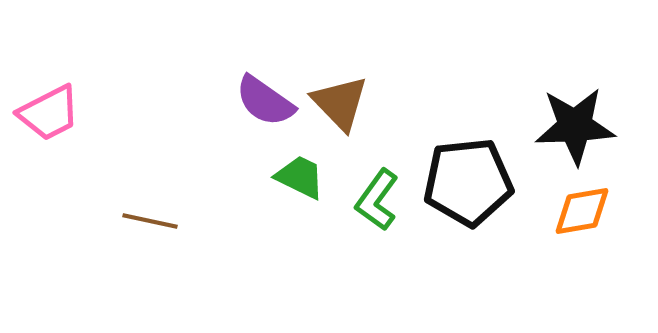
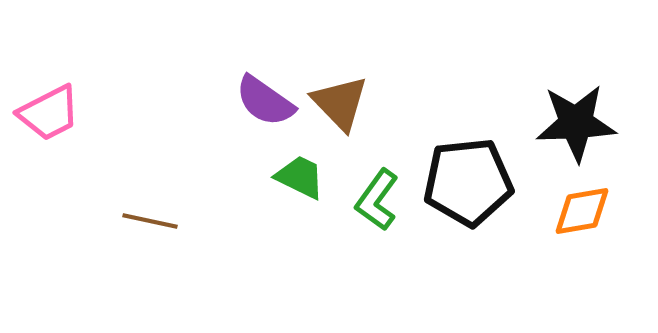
black star: moved 1 px right, 3 px up
